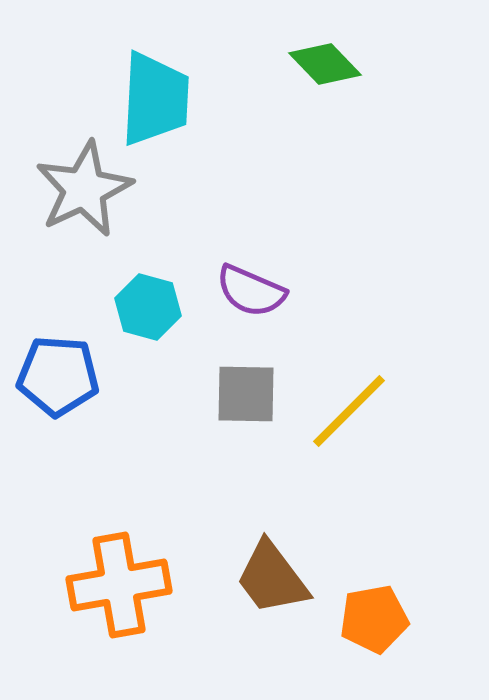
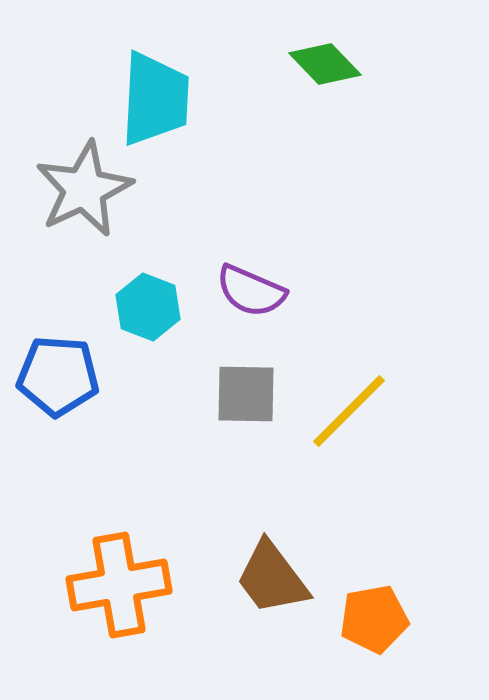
cyan hexagon: rotated 6 degrees clockwise
